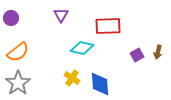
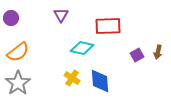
blue diamond: moved 3 px up
